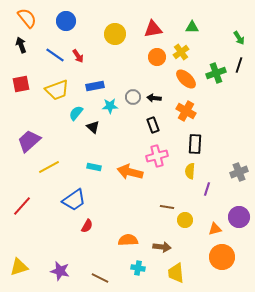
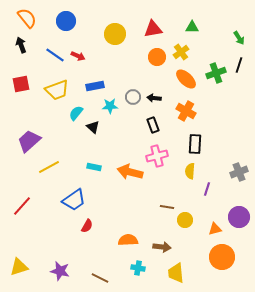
red arrow at (78, 56): rotated 32 degrees counterclockwise
